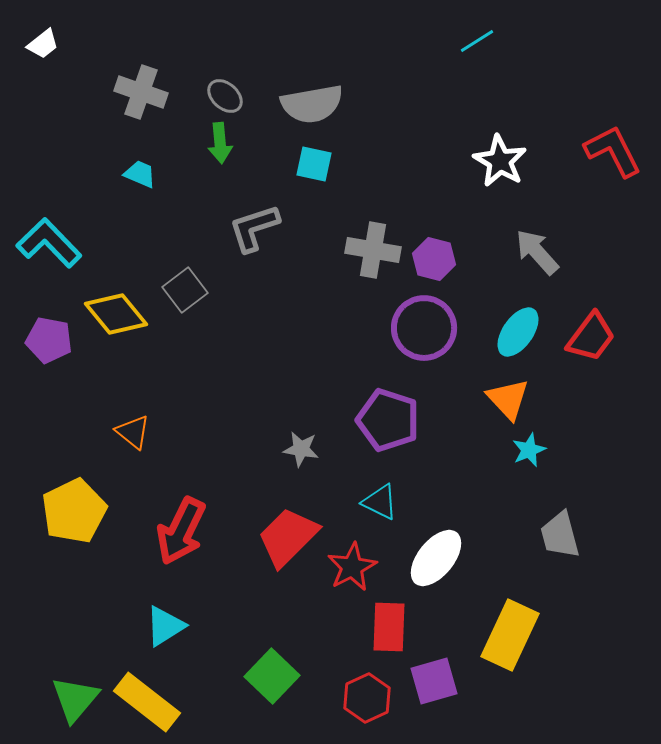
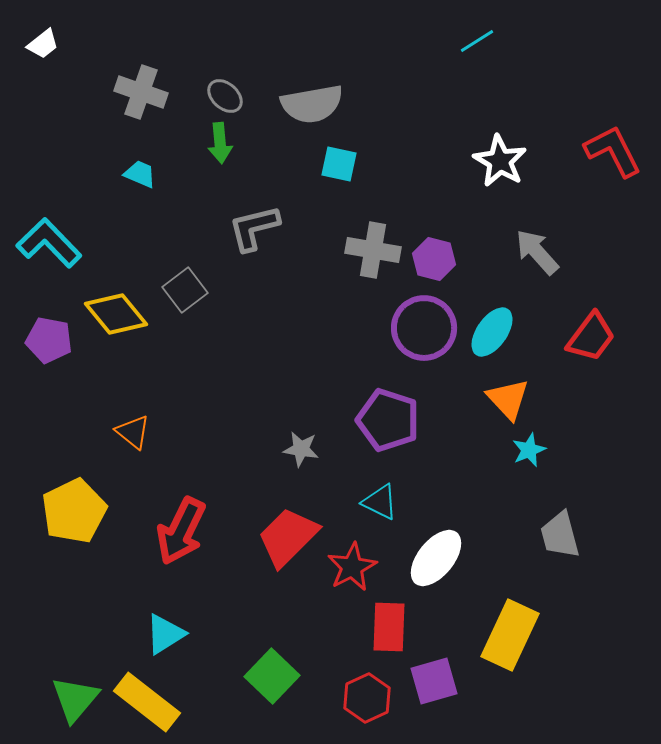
cyan square at (314, 164): moved 25 px right
gray L-shape at (254, 228): rotated 4 degrees clockwise
cyan ellipse at (518, 332): moved 26 px left
cyan triangle at (165, 626): moved 8 px down
